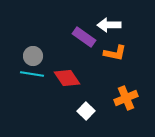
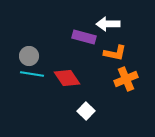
white arrow: moved 1 px left, 1 px up
purple rectangle: rotated 20 degrees counterclockwise
gray circle: moved 4 px left
orange cross: moved 19 px up
